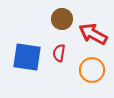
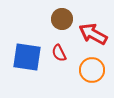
red semicircle: rotated 36 degrees counterclockwise
